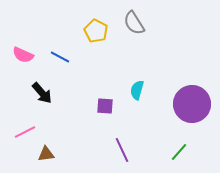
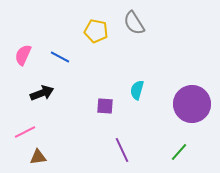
yellow pentagon: rotated 15 degrees counterclockwise
pink semicircle: rotated 90 degrees clockwise
black arrow: rotated 70 degrees counterclockwise
brown triangle: moved 8 px left, 3 px down
